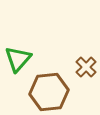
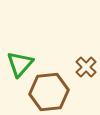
green triangle: moved 2 px right, 5 px down
